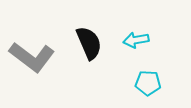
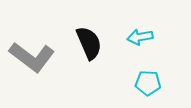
cyan arrow: moved 4 px right, 3 px up
